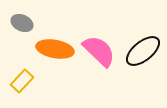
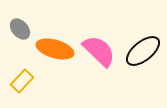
gray ellipse: moved 2 px left, 6 px down; rotated 25 degrees clockwise
orange ellipse: rotated 6 degrees clockwise
